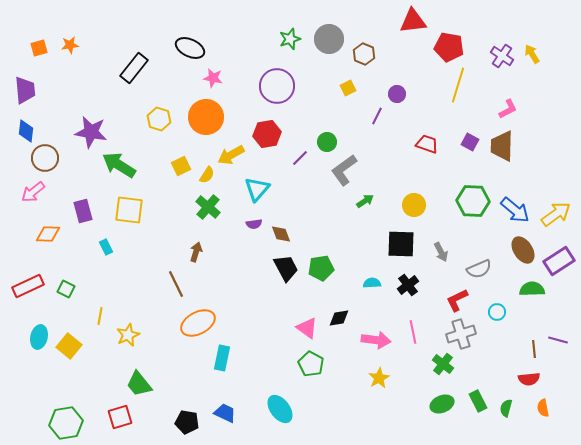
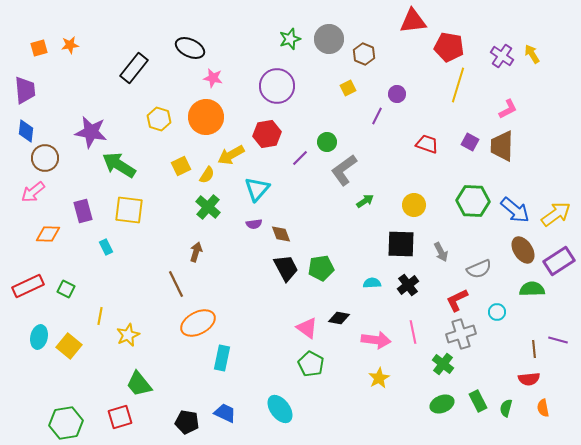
black diamond at (339, 318): rotated 20 degrees clockwise
